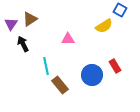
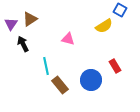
pink triangle: rotated 16 degrees clockwise
blue circle: moved 1 px left, 5 px down
